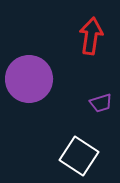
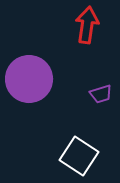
red arrow: moved 4 px left, 11 px up
purple trapezoid: moved 9 px up
